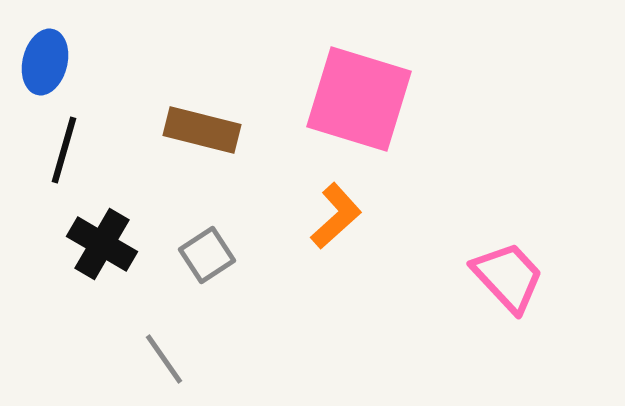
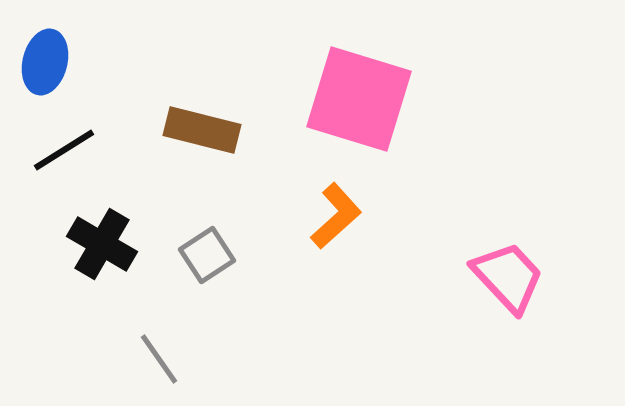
black line: rotated 42 degrees clockwise
gray line: moved 5 px left
